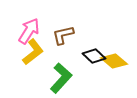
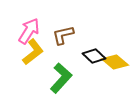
yellow diamond: moved 1 px right, 1 px down
